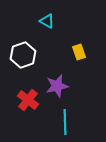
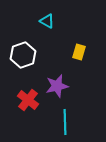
yellow rectangle: rotated 35 degrees clockwise
